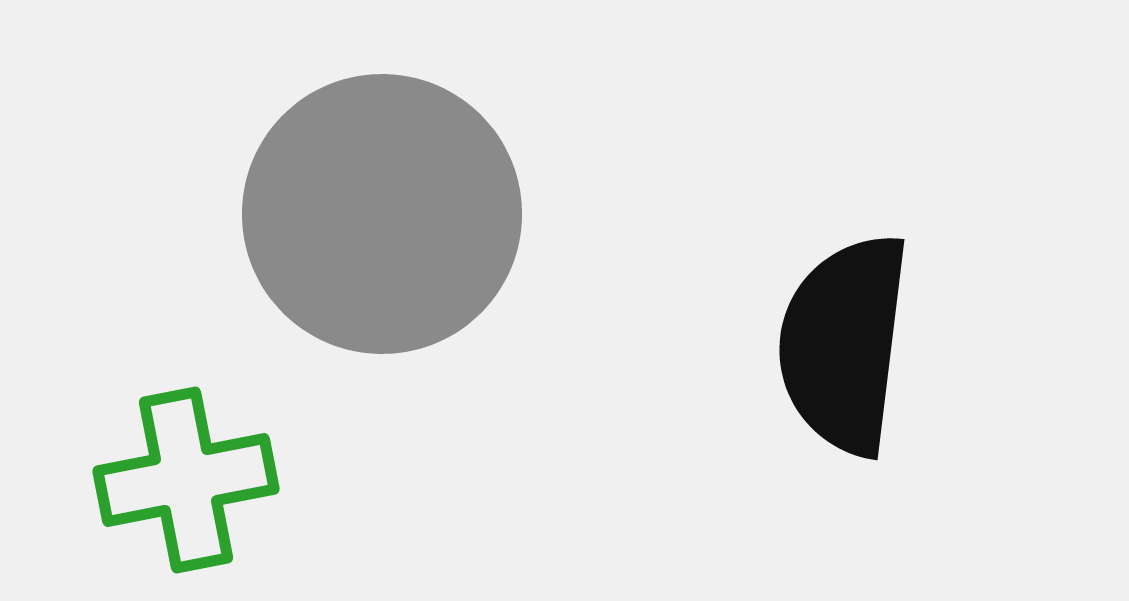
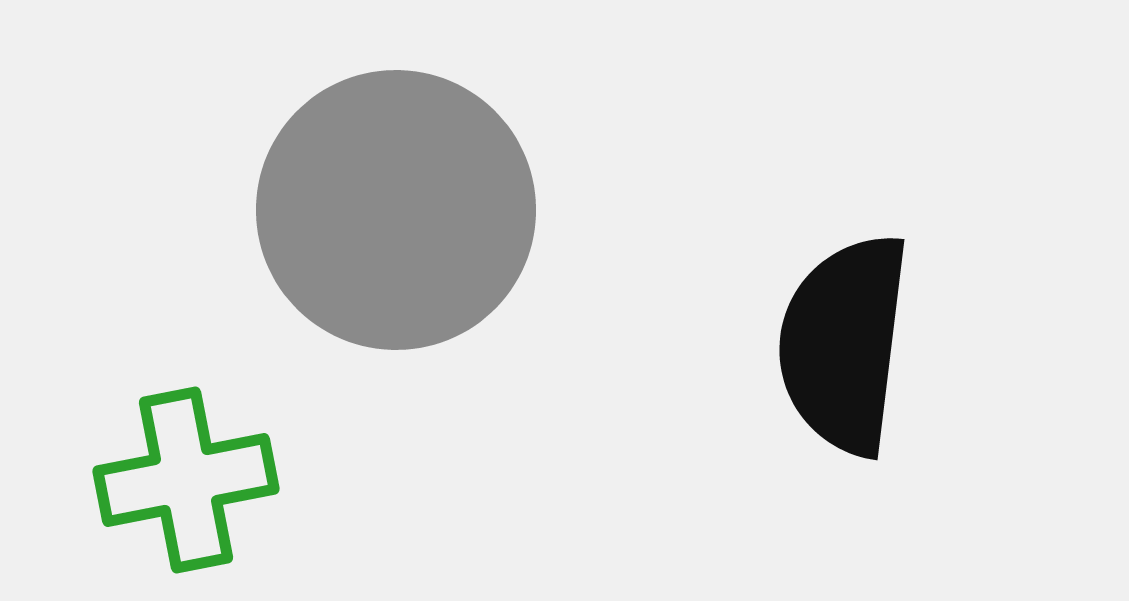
gray circle: moved 14 px right, 4 px up
